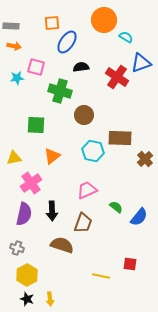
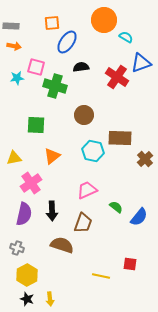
green cross: moved 5 px left, 5 px up
